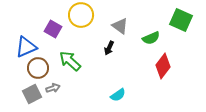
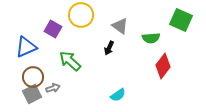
green semicircle: rotated 18 degrees clockwise
brown circle: moved 5 px left, 9 px down
